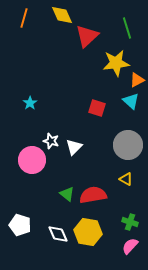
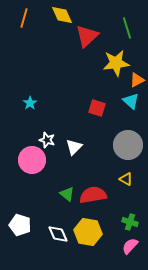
white star: moved 4 px left, 1 px up
